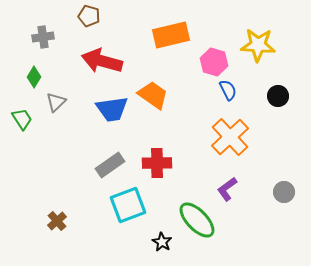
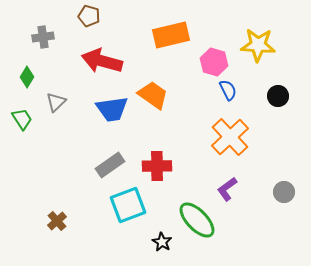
green diamond: moved 7 px left
red cross: moved 3 px down
